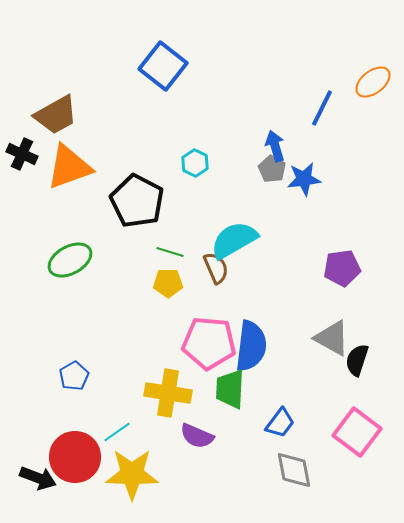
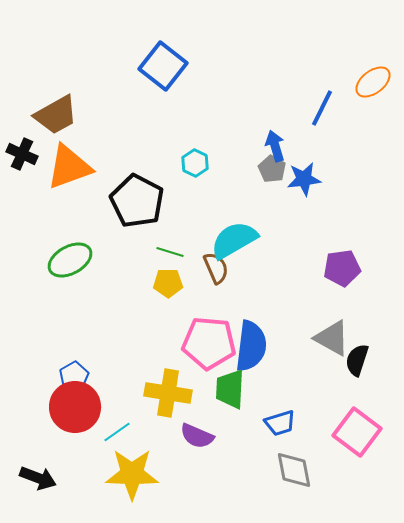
blue trapezoid: rotated 36 degrees clockwise
red circle: moved 50 px up
